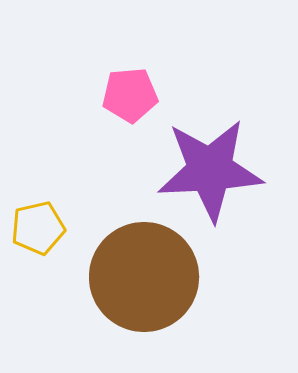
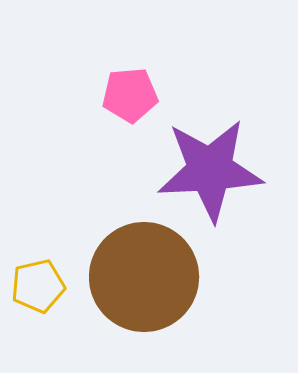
yellow pentagon: moved 58 px down
